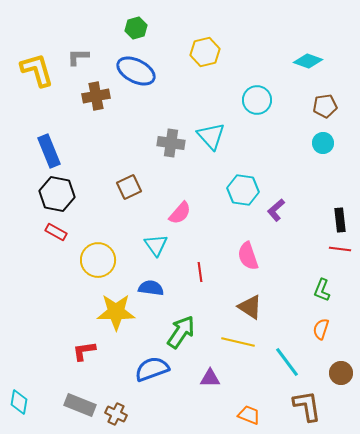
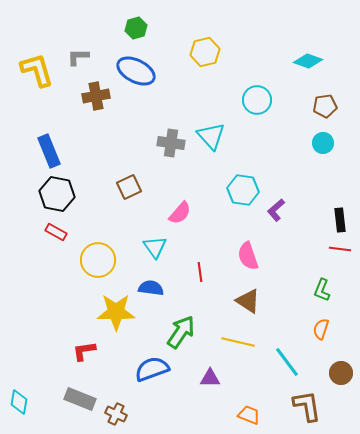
cyan triangle at (156, 245): moved 1 px left, 2 px down
brown triangle at (250, 307): moved 2 px left, 6 px up
gray rectangle at (80, 405): moved 6 px up
